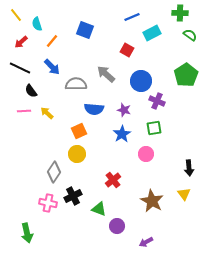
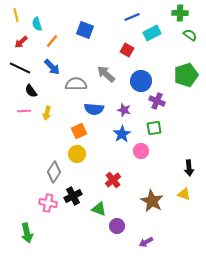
yellow line: rotated 24 degrees clockwise
green pentagon: rotated 15 degrees clockwise
yellow arrow: rotated 120 degrees counterclockwise
pink circle: moved 5 px left, 3 px up
yellow triangle: rotated 32 degrees counterclockwise
